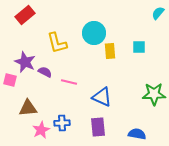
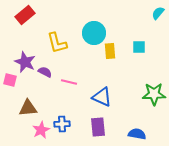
blue cross: moved 1 px down
